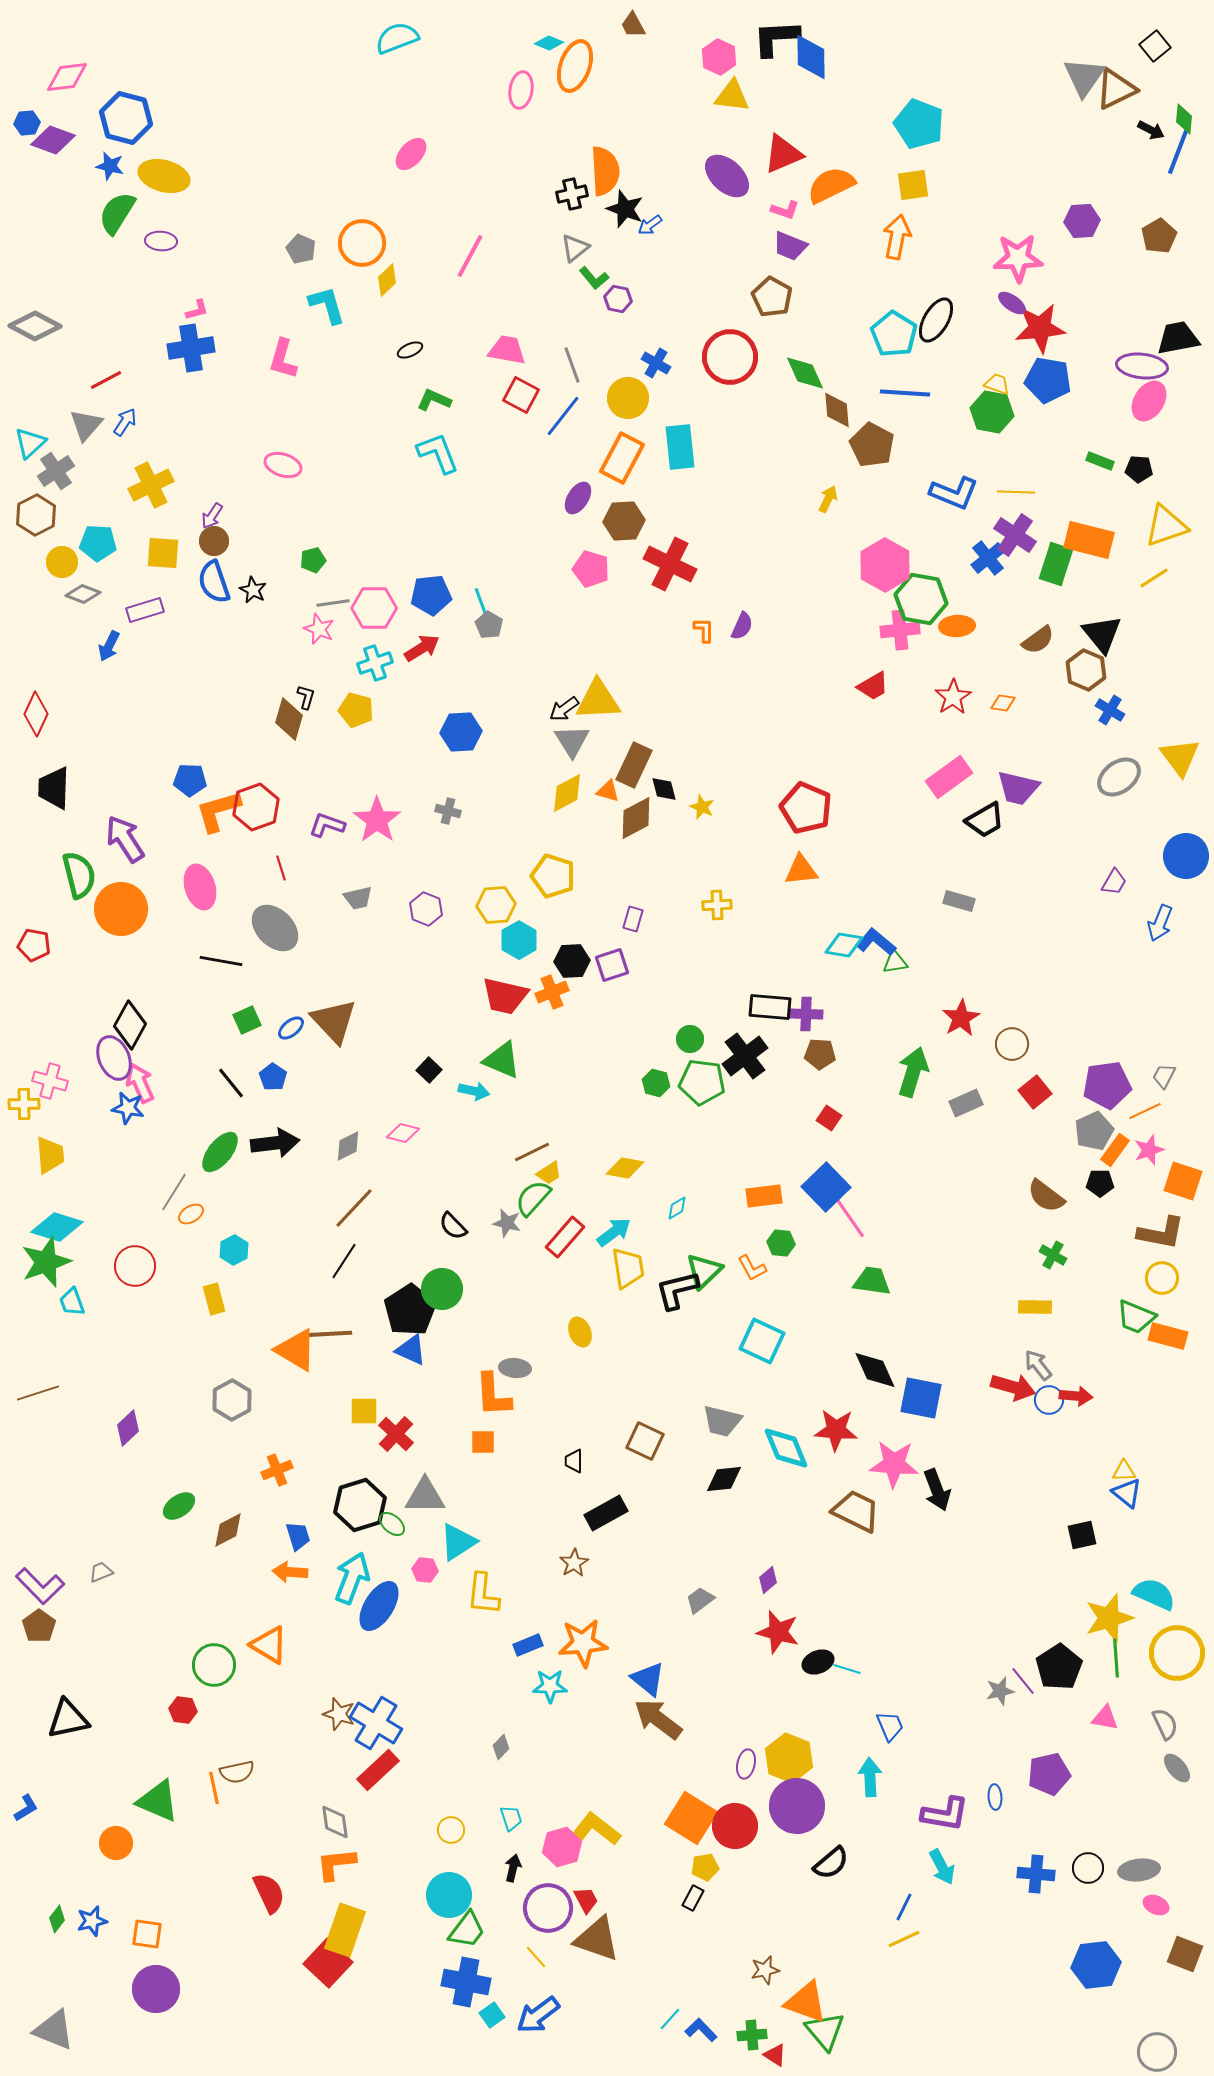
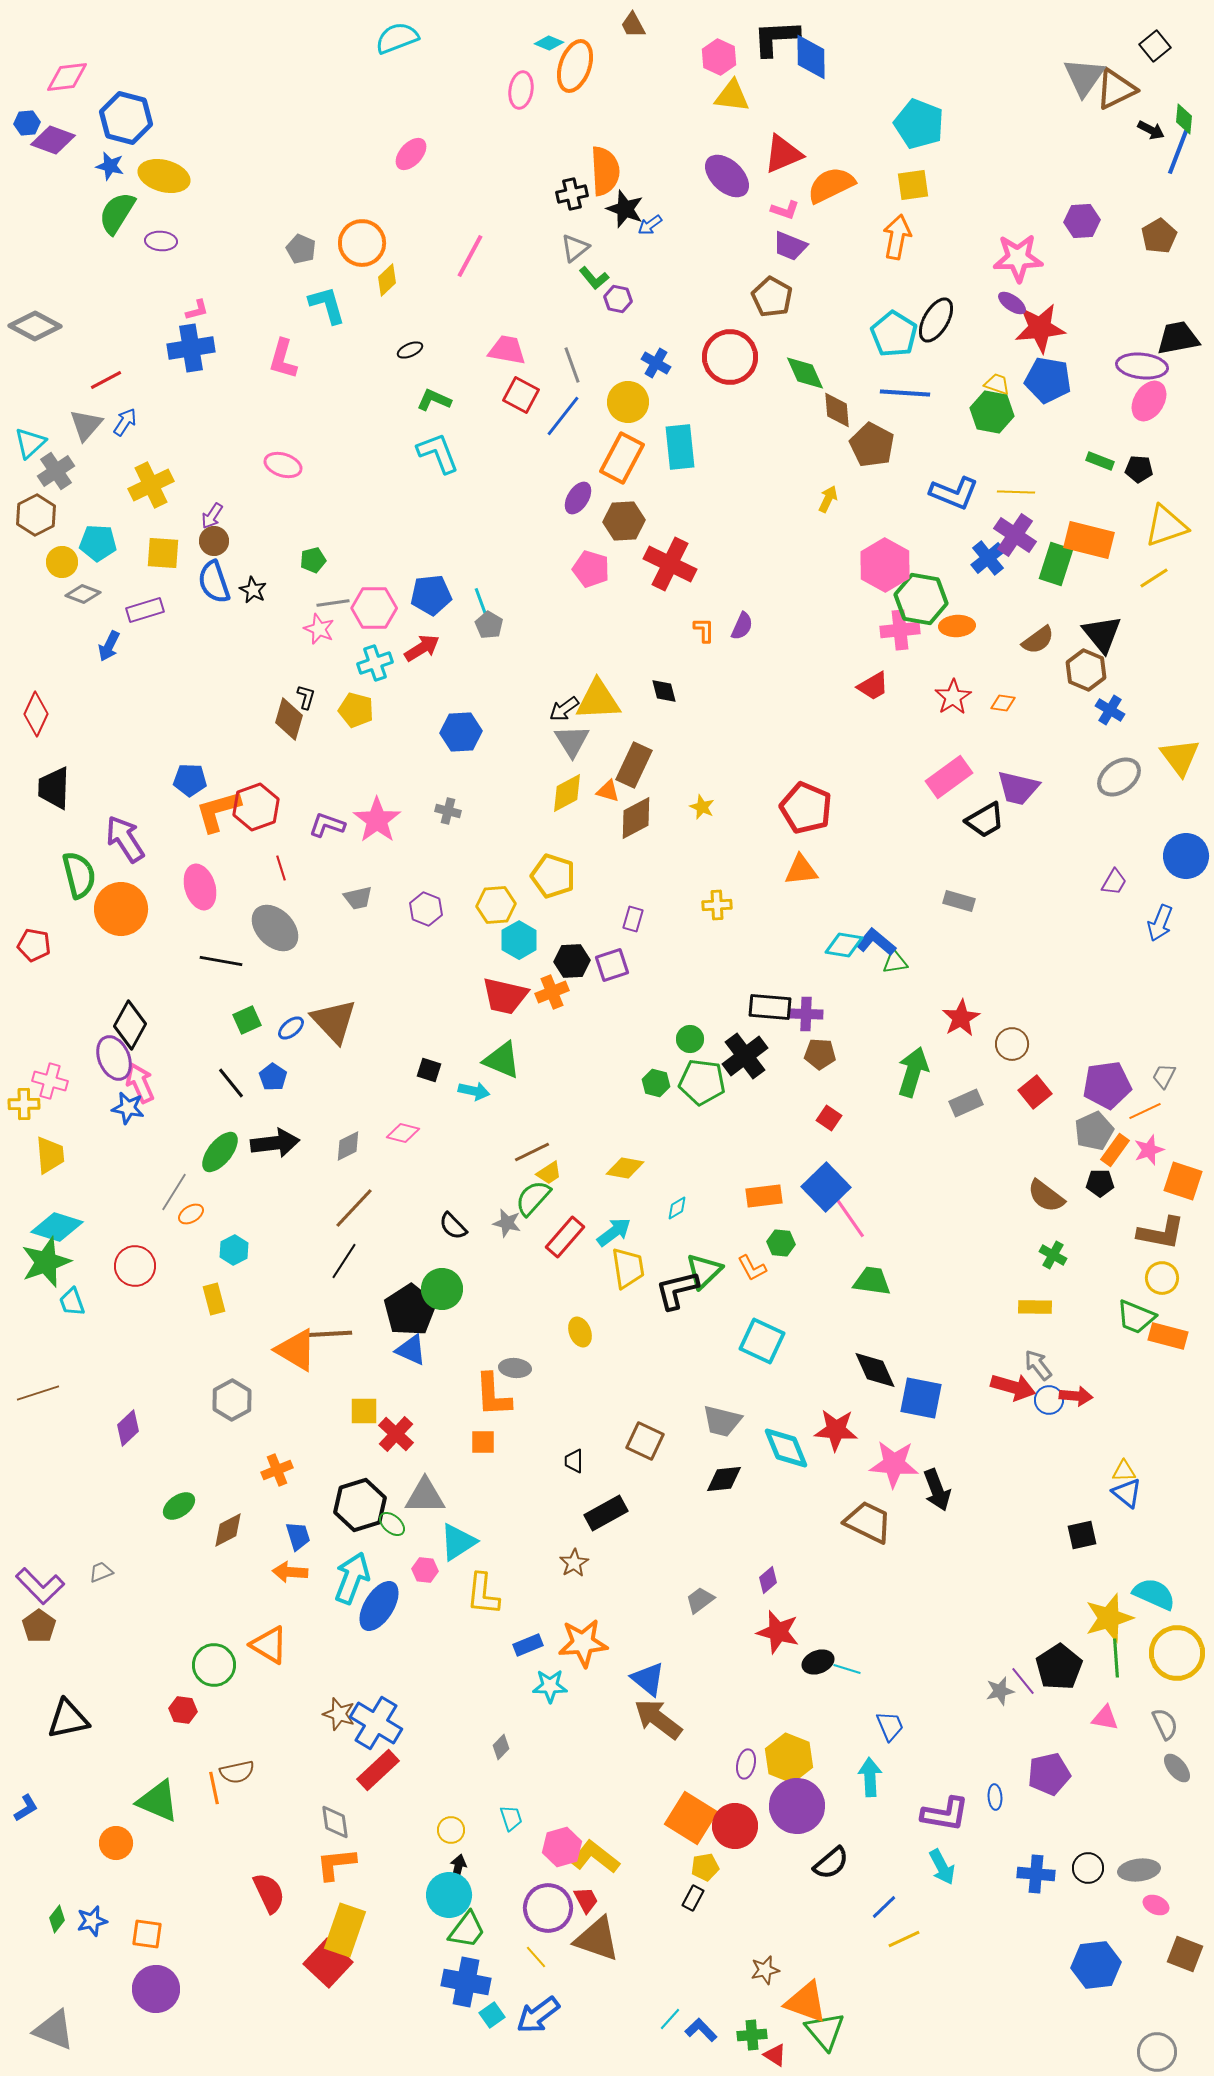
yellow circle at (628, 398): moved 4 px down
black diamond at (664, 789): moved 98 px up
black square at (429, 1070): rotated 25 degrees counterclockwise
brown trapezoid at (856, 1511): moved 12 px right, 11 px down
yellow L-shape at (596, 1829): moved 1 px left, 28 px down
black arrow at (513, 1868): moved 55 px left
blue line at (904, 1907): moved 20 px left; rotated 20 degrees clockwise
